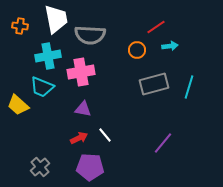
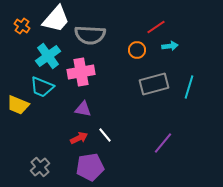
white trapezoid: rotated 52 degrees clockwise
orange cross: moved 2 px right; rotated 28 degrees clockwise
cyan cross: rotated 25 degrees counterclockwise
yellow trapezoid: rotated 20 degrees counterclockwise
purple pentagon: rotated 12 degrees counterclockwise
